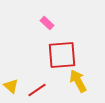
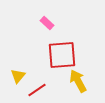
yellow triangle: moved 7 px right, 10 px up; rotated 28 degrees clockwise
